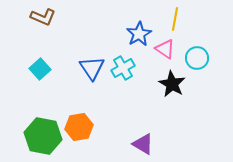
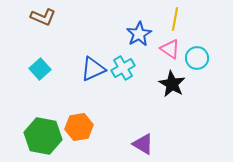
pink triangle: moved 5 px right
blue triangle: moved 1 px right, 1 px down; rotated 40 degrees clockwise
